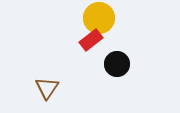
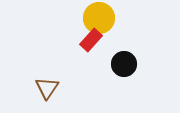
red rectangle: rotated 10 degrees counterclockwise
black circle: moved 7 px right
